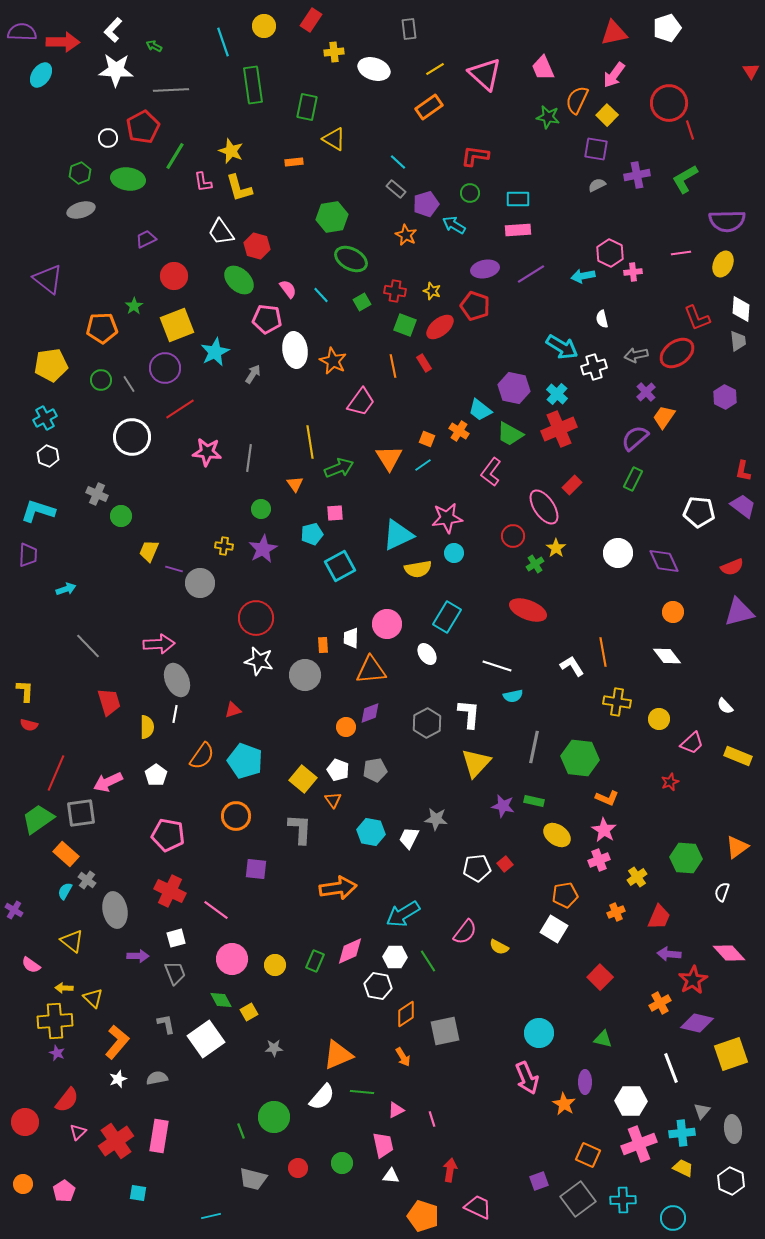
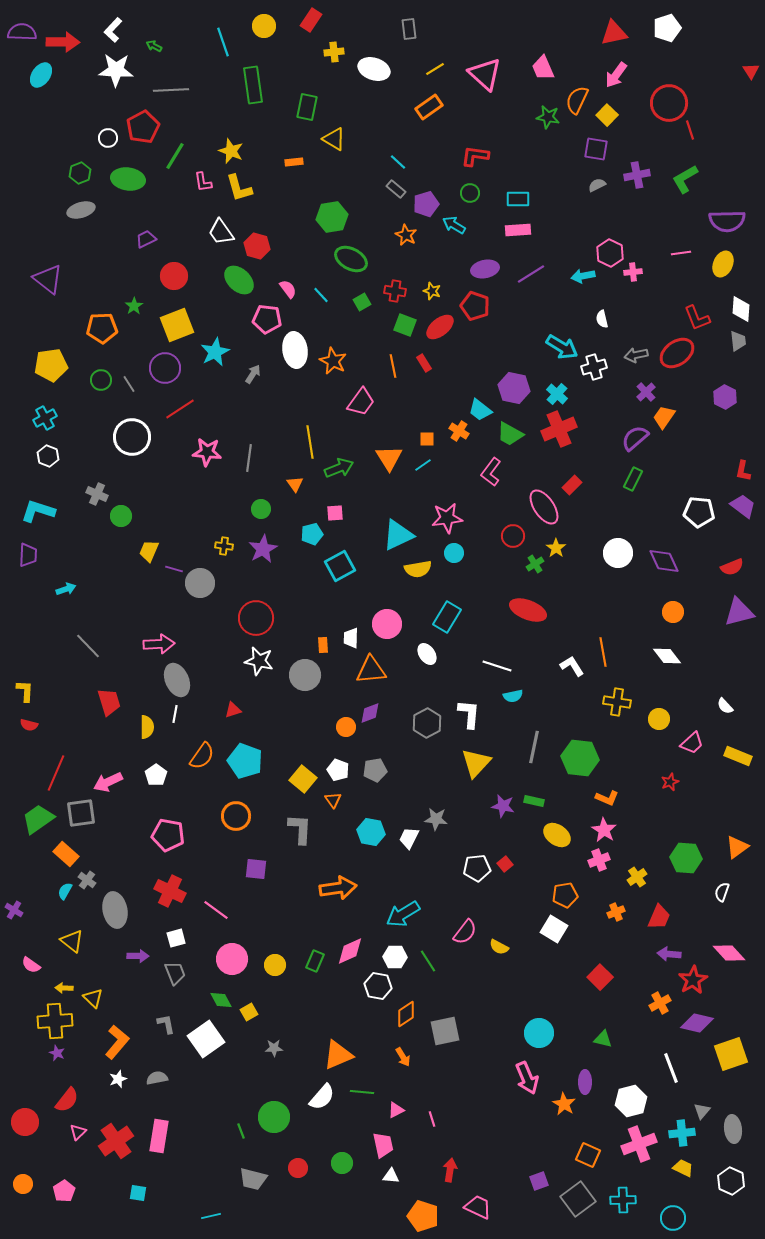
pink arrow at (614, 75): moved 2 px right
orange square at (427, 439): rotated 21 degrees counterclockwise
white hexagon at (631, 1101): rotated 16 degrees counterclockwise
